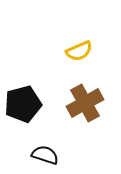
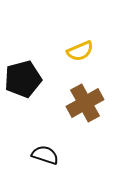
yellow semicircle: moved 1 px right
black pentagon: moved 25 px up
